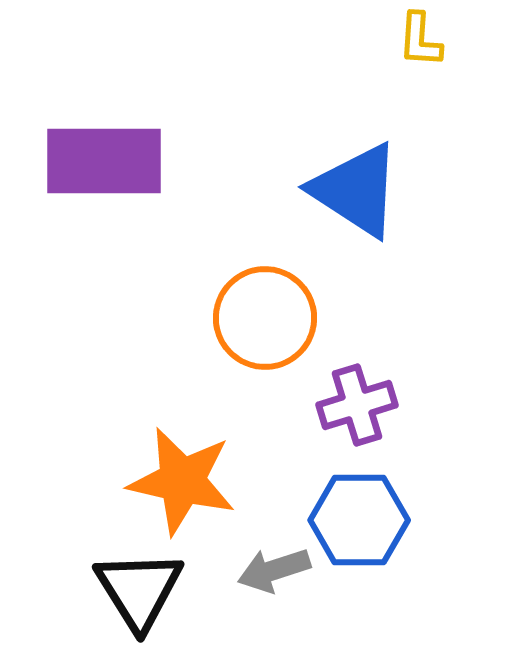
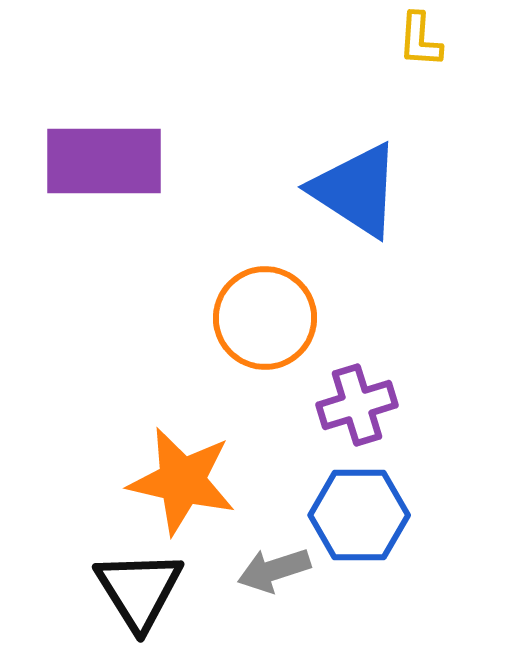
blue hexagon: moved 5 px up
